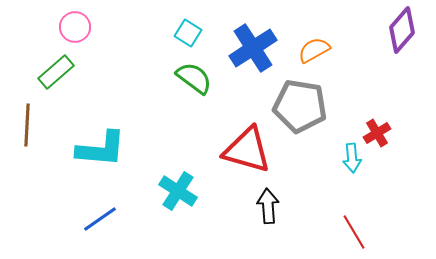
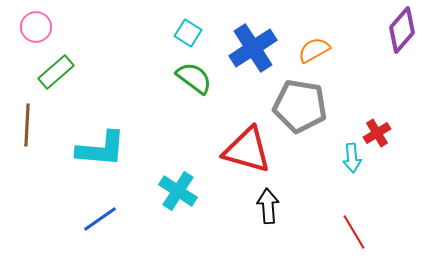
pink circle: moved 39 px left
